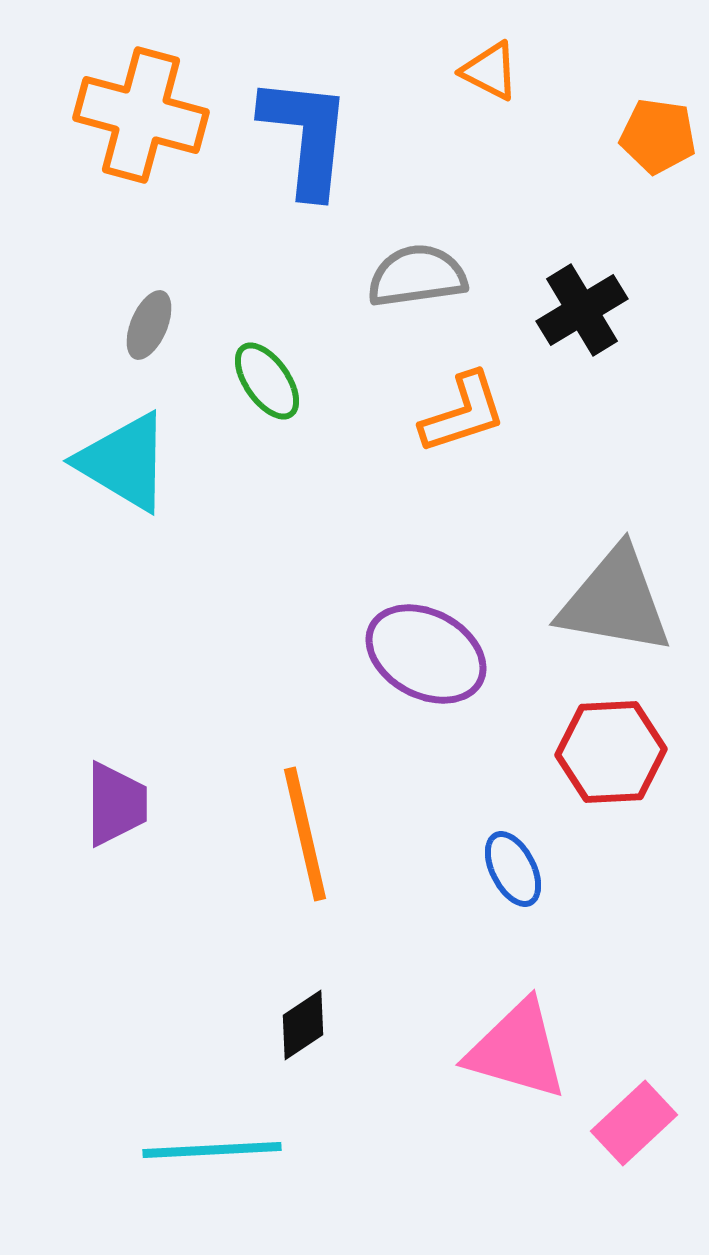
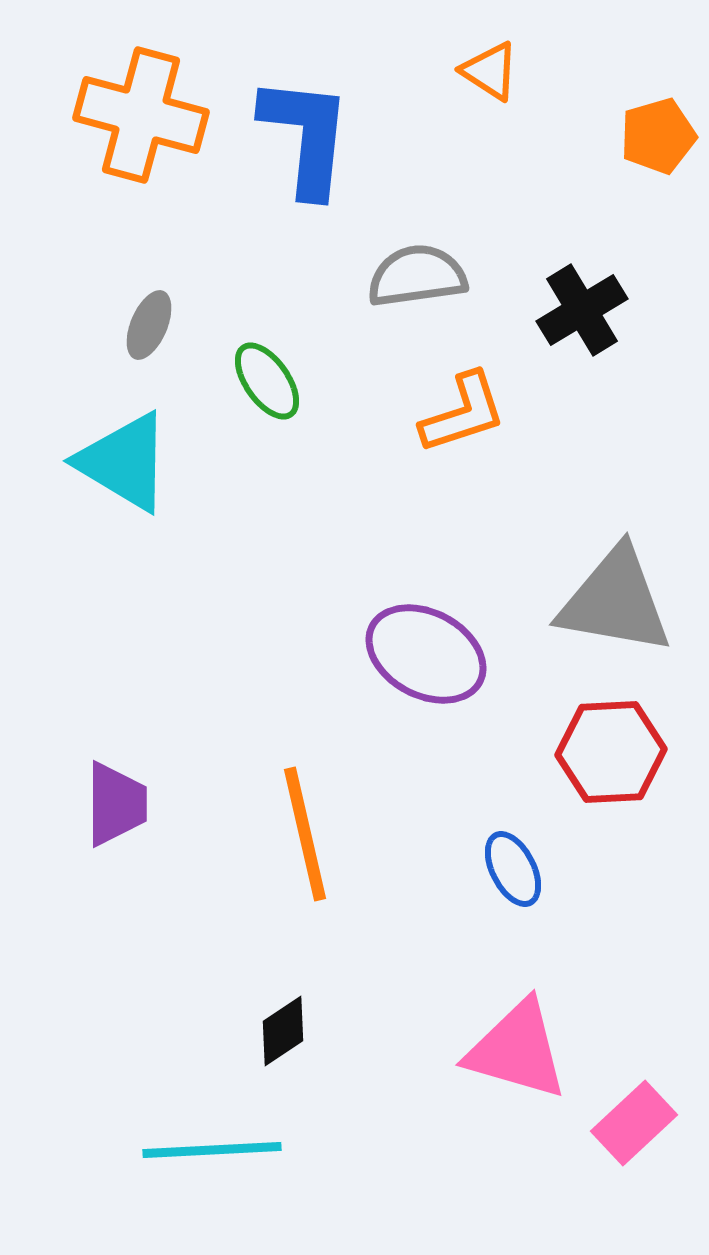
orange triangle: rotated 6 degrees clockwise
orange pentagon: rotated 24 degrees counterclockwise
black diamond: moved 20 px left, 6 px down
